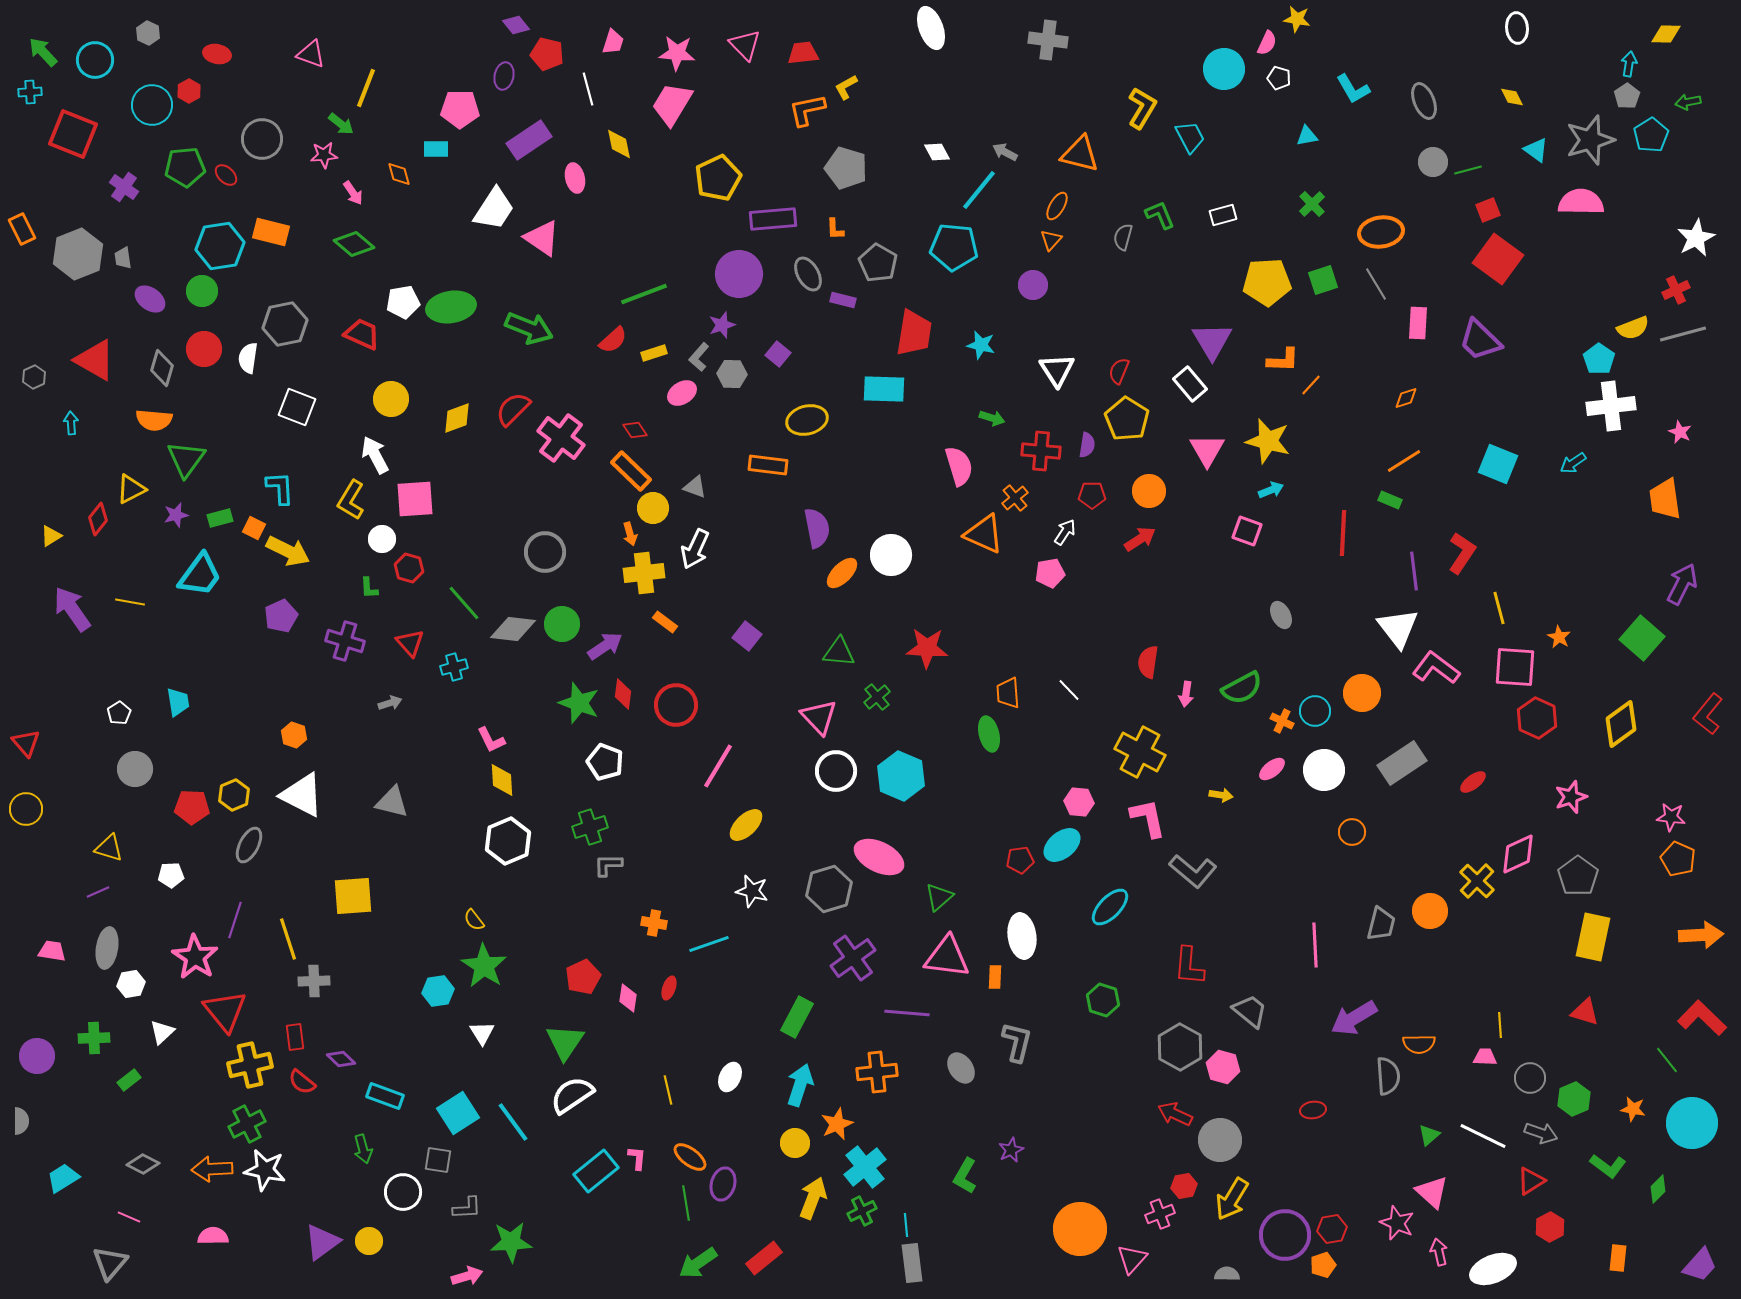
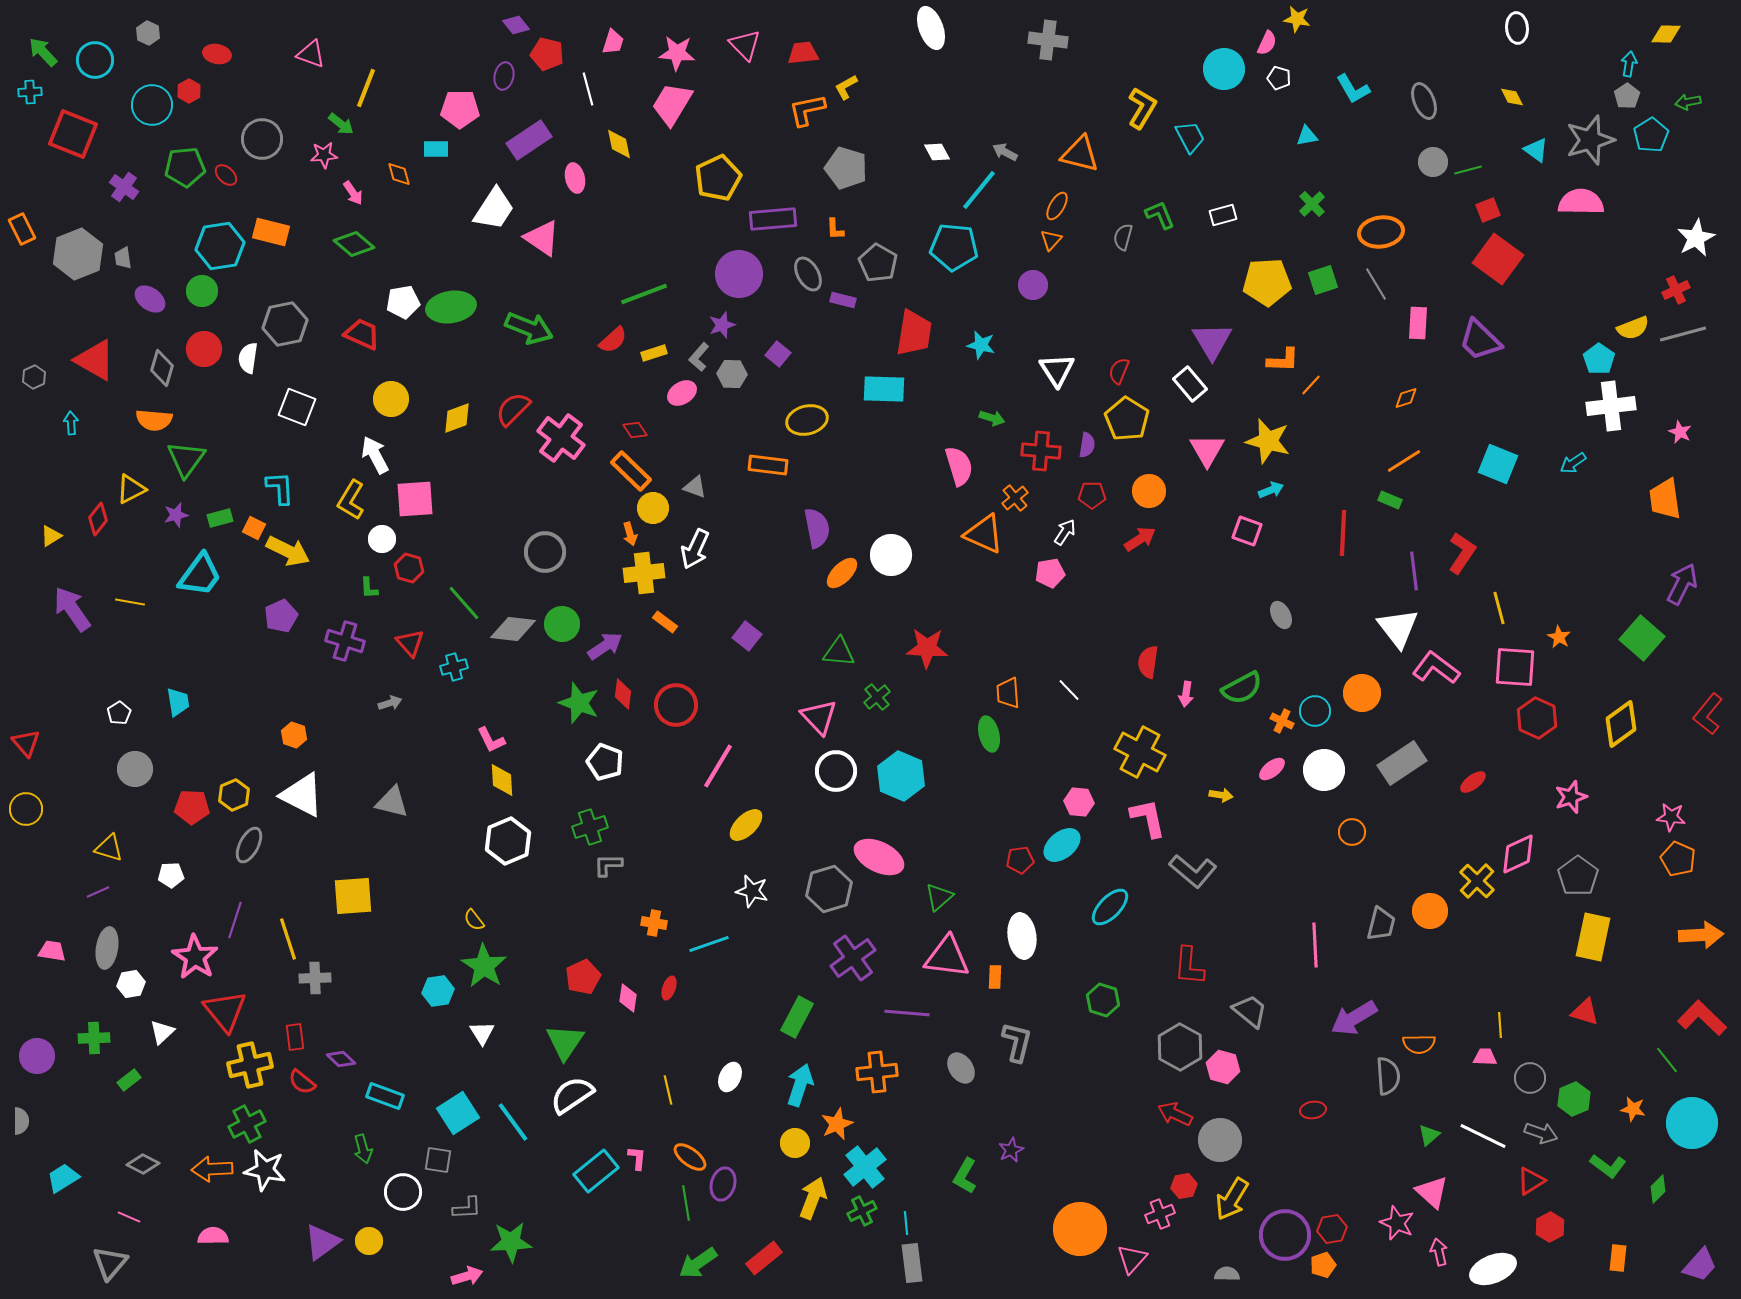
gray cross at (314, 981): moved 1 px right, 3 px up
cyan line at (906, 1225): moved 2 px up
